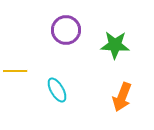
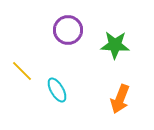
purple circle: moved 2 px right
yellow line: moved 7 px right; rotated 45 degrees clockwise
orange arrow: moved 2 px left, 2 px down
